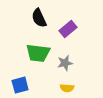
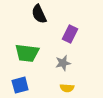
black semicircle: moved 4 px up
purple rectangle: moved 2 px right, 5 px down; rotated 24 degrees counterclockwise
green trapezoid: moved 11 px left
gray star: moved 2 px left
